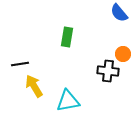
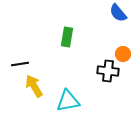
blue semicircle: moved 1 px left
